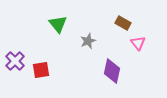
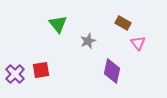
purple cross: moved 13 px down
